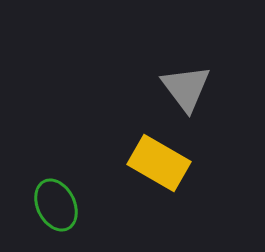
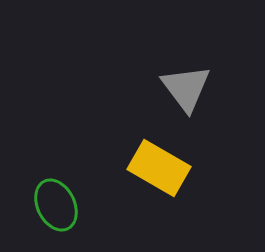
yellow rectangle: moved 5 px down
